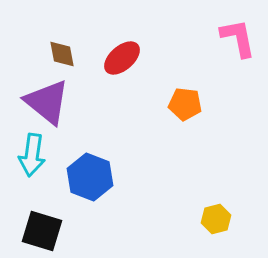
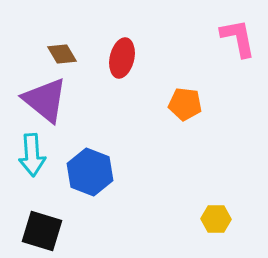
brown diamond: rotated 20 degrees counterclockwise
red ellipse: rotated 36 degrees counterclockwise
purple triangle: moved 2 px left, 2 px up
cyan arrow: rotated 12 degrees counterclockwise
blue hexagon: moved 5 px up
yellow hexagon: rotated 16 degrees clockwise
